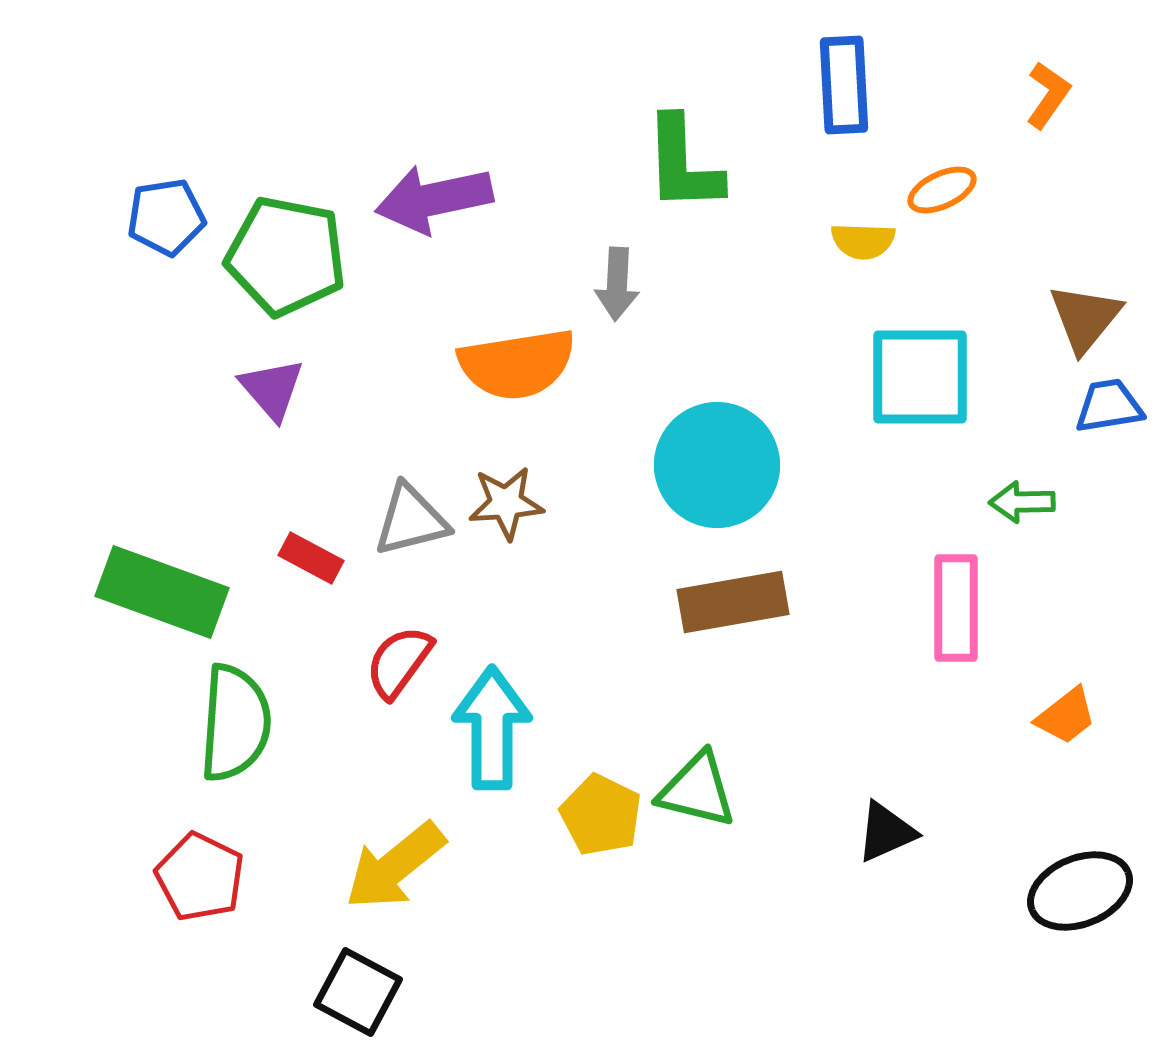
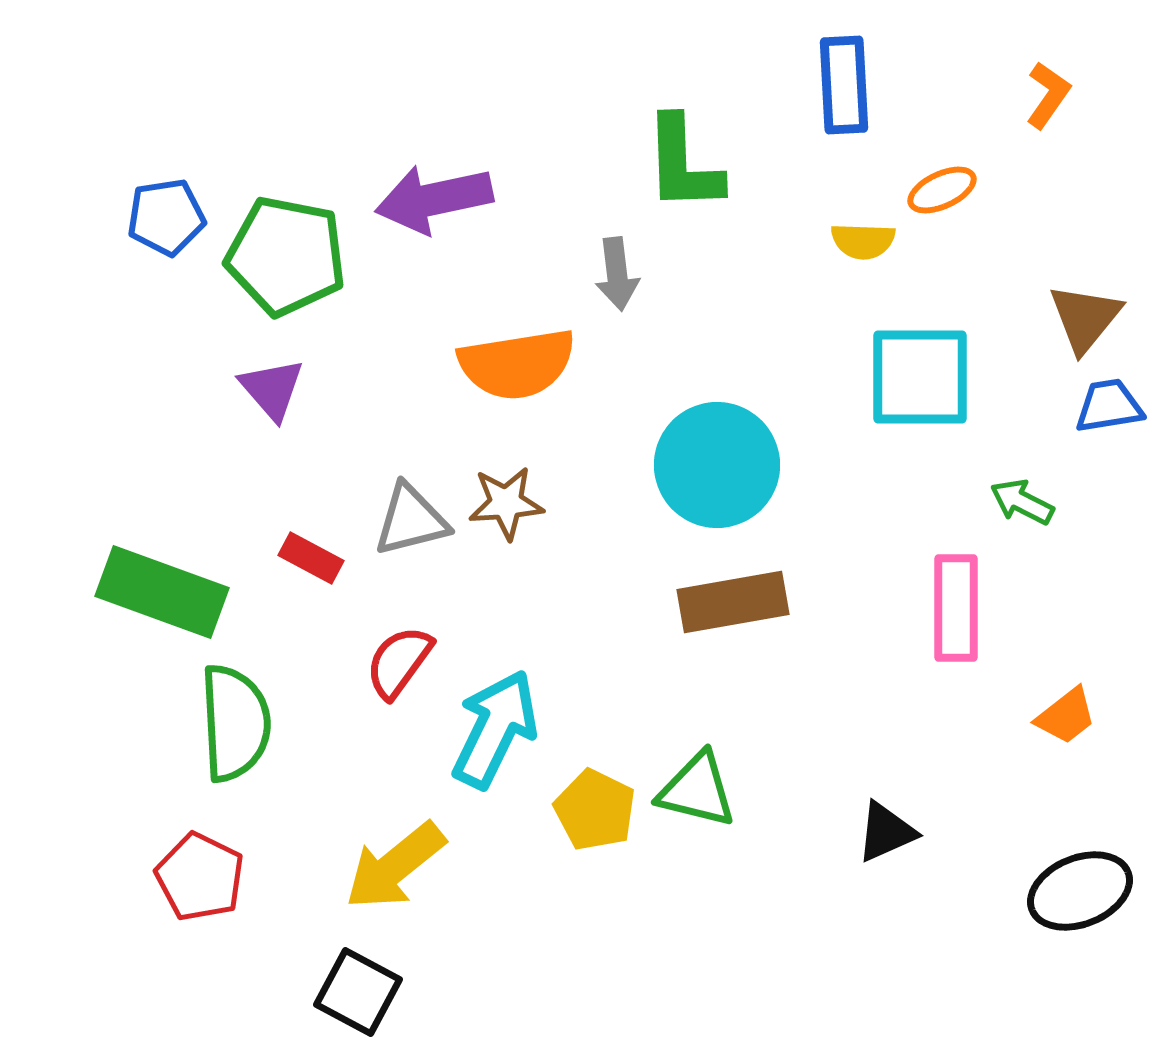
gray arrow: moved 10 px up; rotated 10 degrees counterclockwise
green arrow: rotated 28 degrees clockwise
green semicircle: rotated 7 degrees counterclockwise
cyan arrow: moved 3 px right, 1 px down; rotated 26 degrees clockwise
yellow pentagon: moved 6 px left, 5 px up
